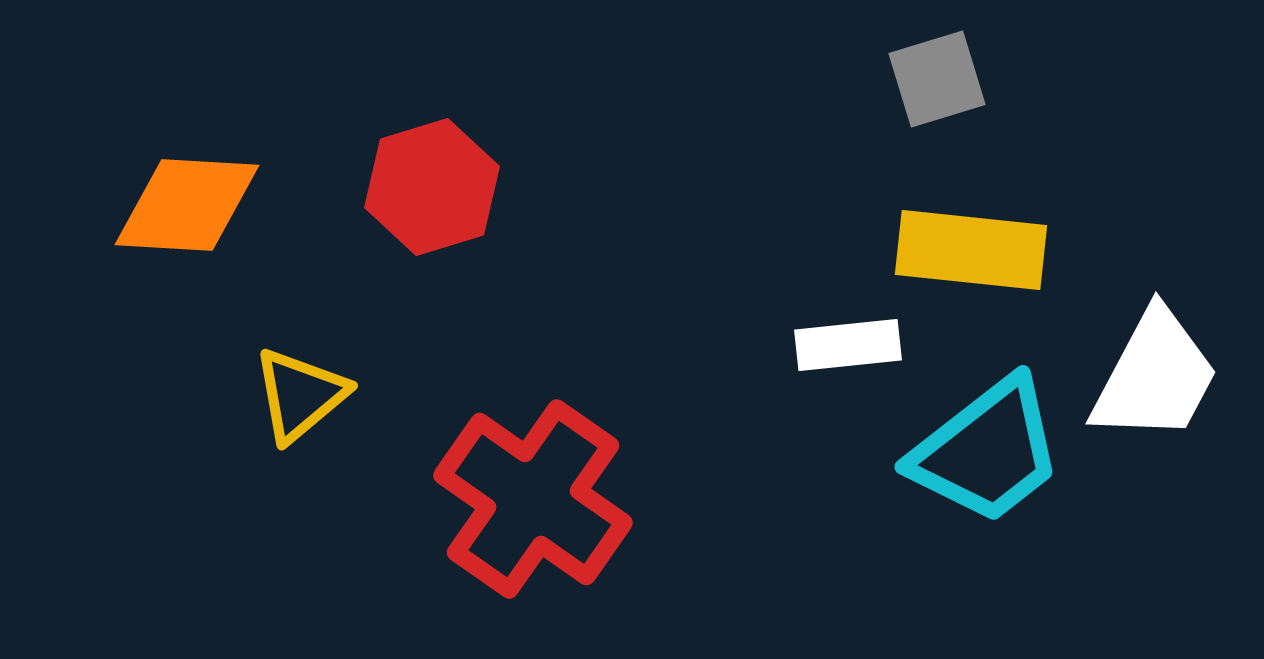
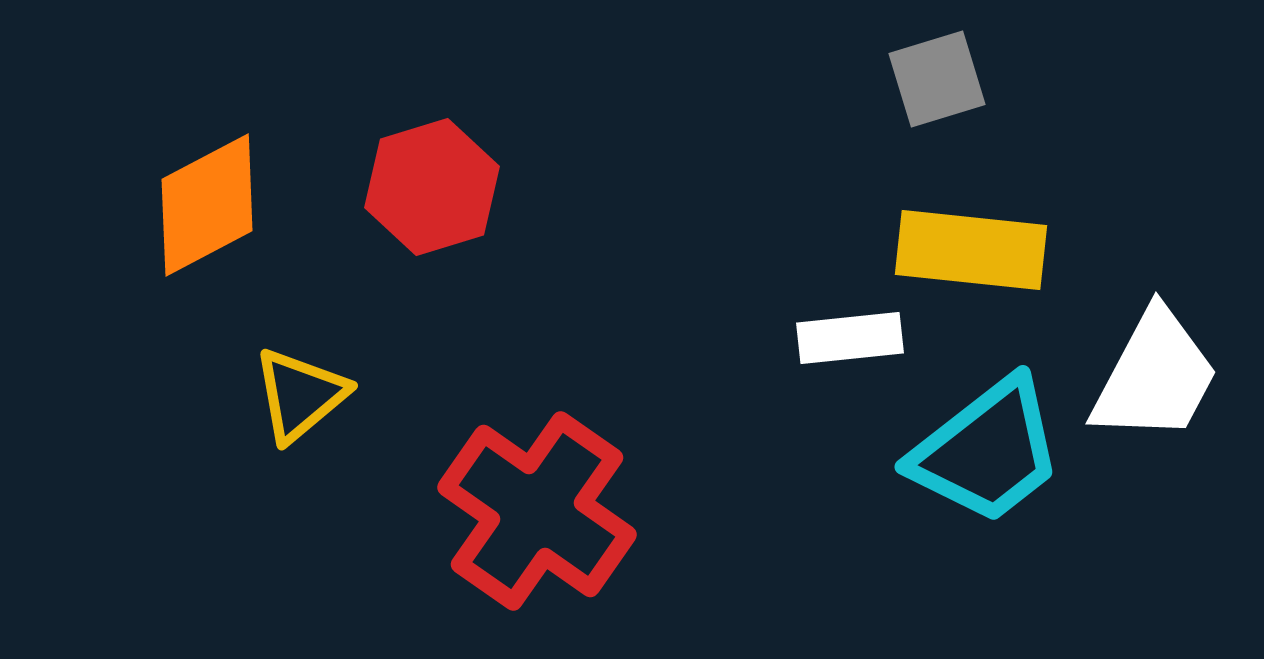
orange diamond: moved 20 px right; rotated 31 degrees counterclockwise
white rectangle: moved 2 px right, 7 px up
red cross: moved 4 px right, 12 px down
